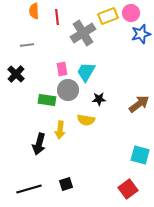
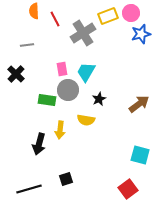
red line: moved 2 px left, 2 px down; rotated 21 degrees counterclockwise
black star: rotated 24 degrees counterclockwise
black square: moved 5 px up
